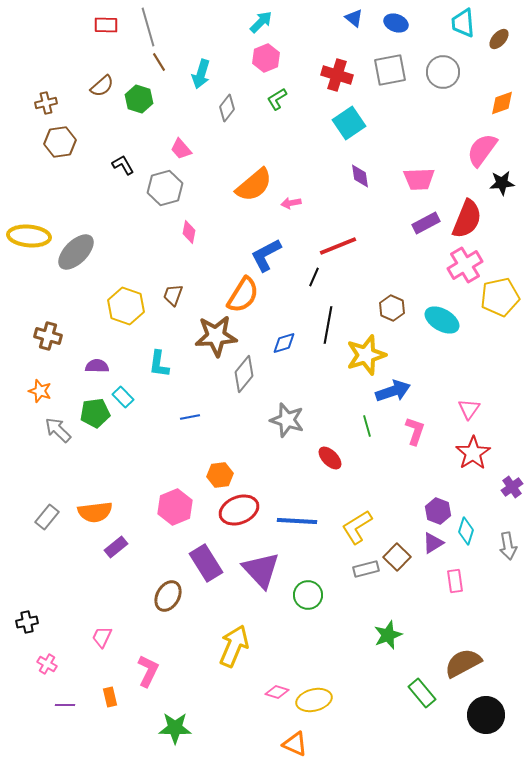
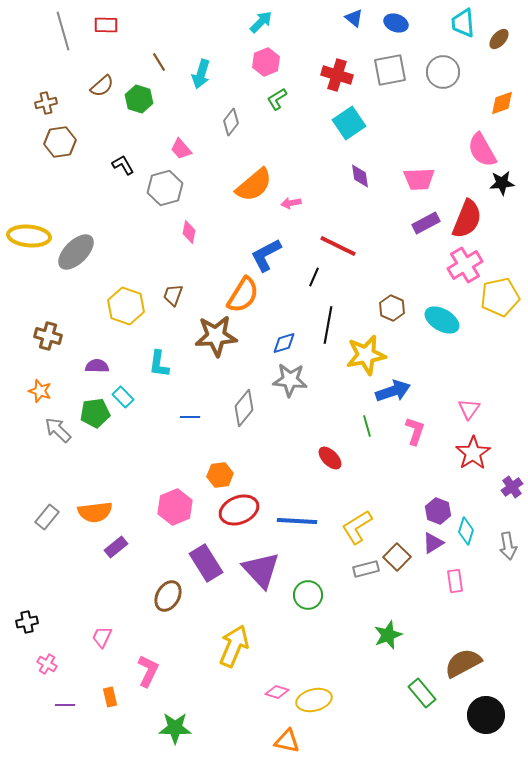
gray line at (148, 27): moved 85 px left, 4 px down
pink hexagon at (266, 58): moved 4 px down
gray diamond at (227, 108): moved 4 px right, 14 px down
pink semicircle at (482, 150): rotated 66 degrees counterclockwise
red line at (338, 246): rotated 48 degrees clockwise
yellow star at (366, 355): rotated 6 degrees clockwise
gray diamond at (244, 374): moved 34 px down
blue line at (190, 417): rotated 12 degrees clockwise
gray star at (287, 420): moved 3 px right, 40 px up; rotated 12 degrees counterclockwise
orange triangle at (295, 744): moved 8 px left, 3 px up; rotated 12 degrees counterclockwise
